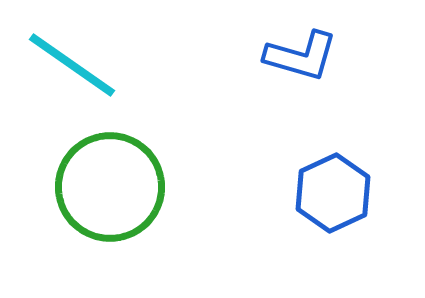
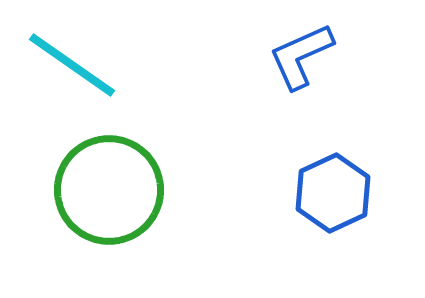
blue L-shape: rotated 140 degrees clockwise
green circle: moved 1 px left, 3 px down
